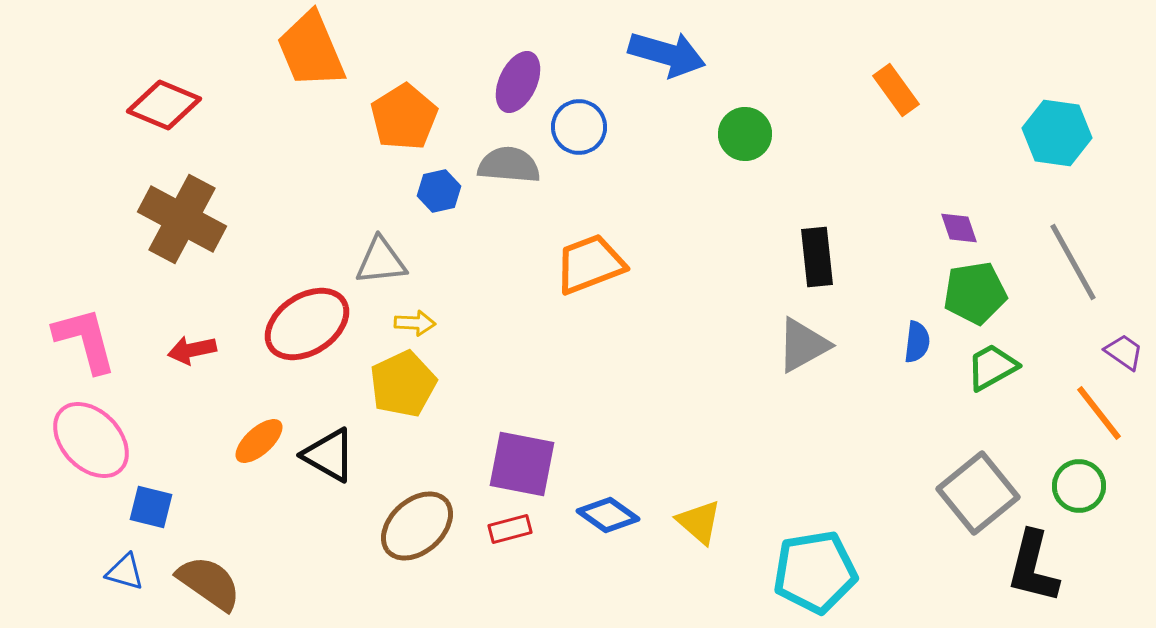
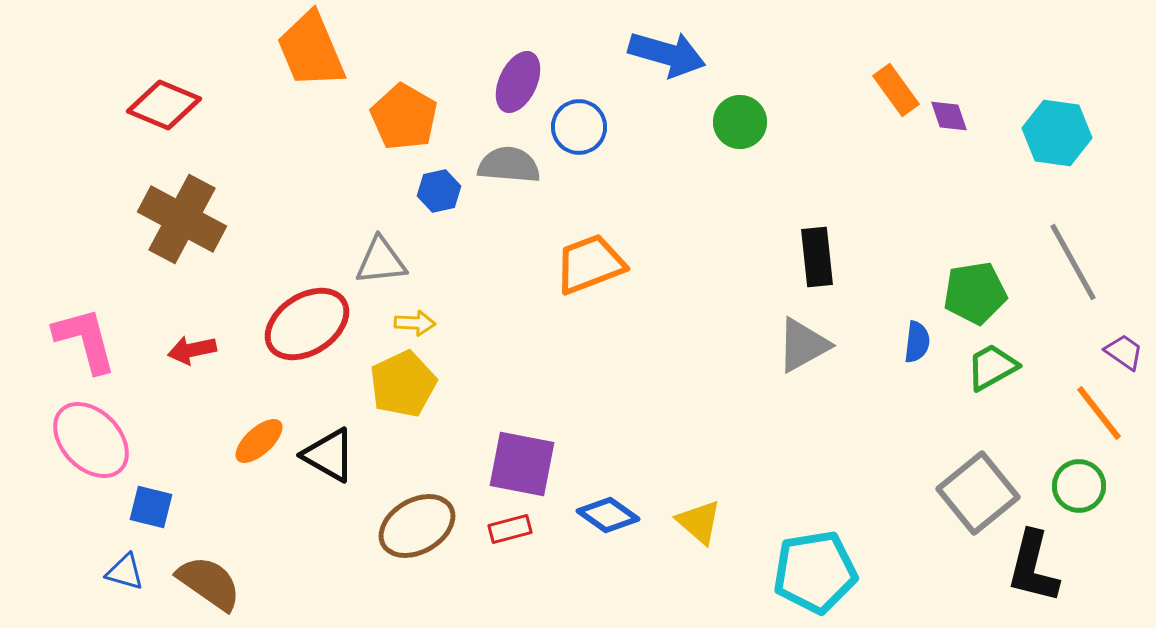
orange pentagon at (404, 117): rotated 10 degrees counterclockwise
green circle at (745, 134): moved 5 px left, 12 px up
purple diamond at (959, 228): moved 10 px left, 112 px up
brown ellipse at (417, 526): rotated 12 degrees clockwise
